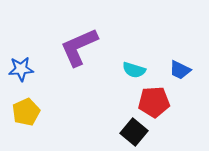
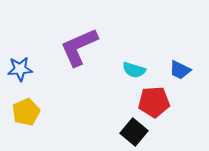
blue star: moved 1 px left
